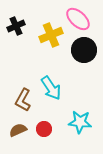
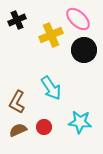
black cross: moved 1 px right, 6 px up
brown L-shape: moved 6 px left, 2 px down
red circle: moved 2 px up
